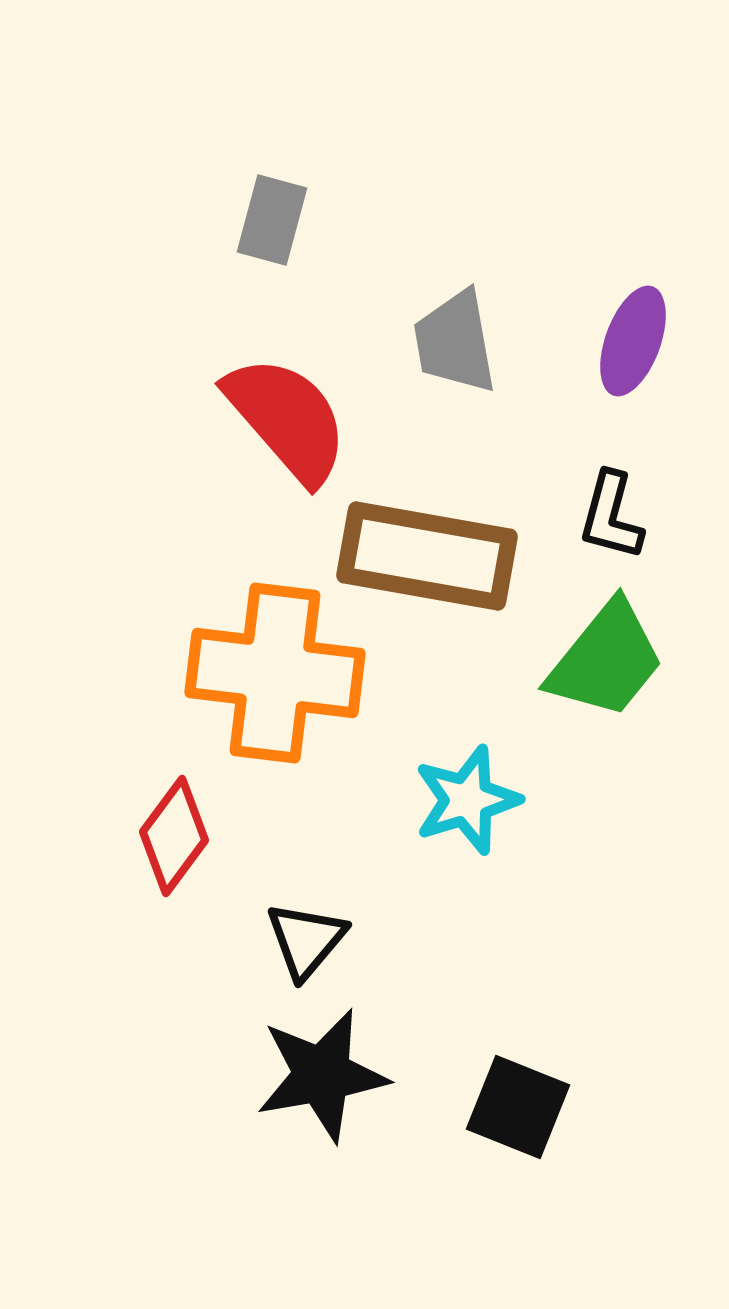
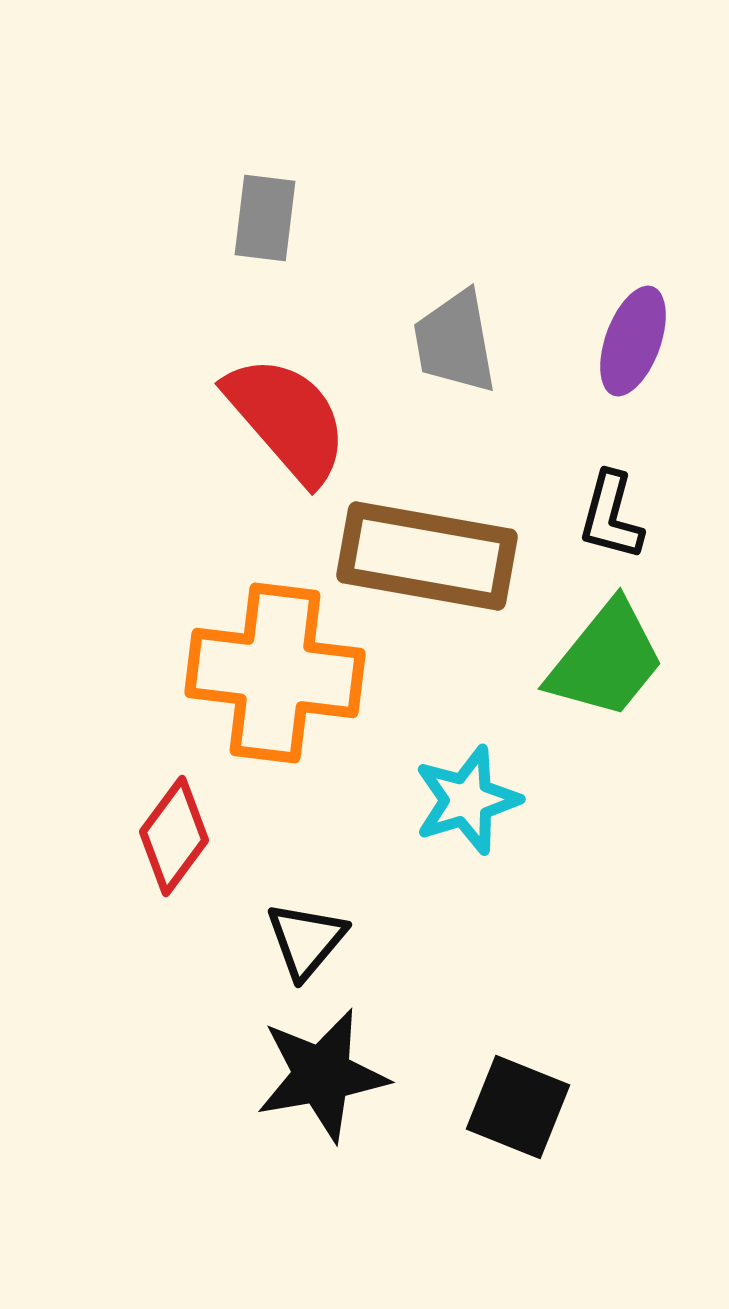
gray rectangle: moved 7 px left, 2 px up; rotated 8 degrees counterclockwise
